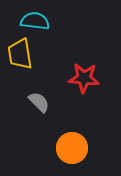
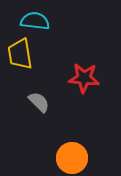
orange circle: moved 10 px down
